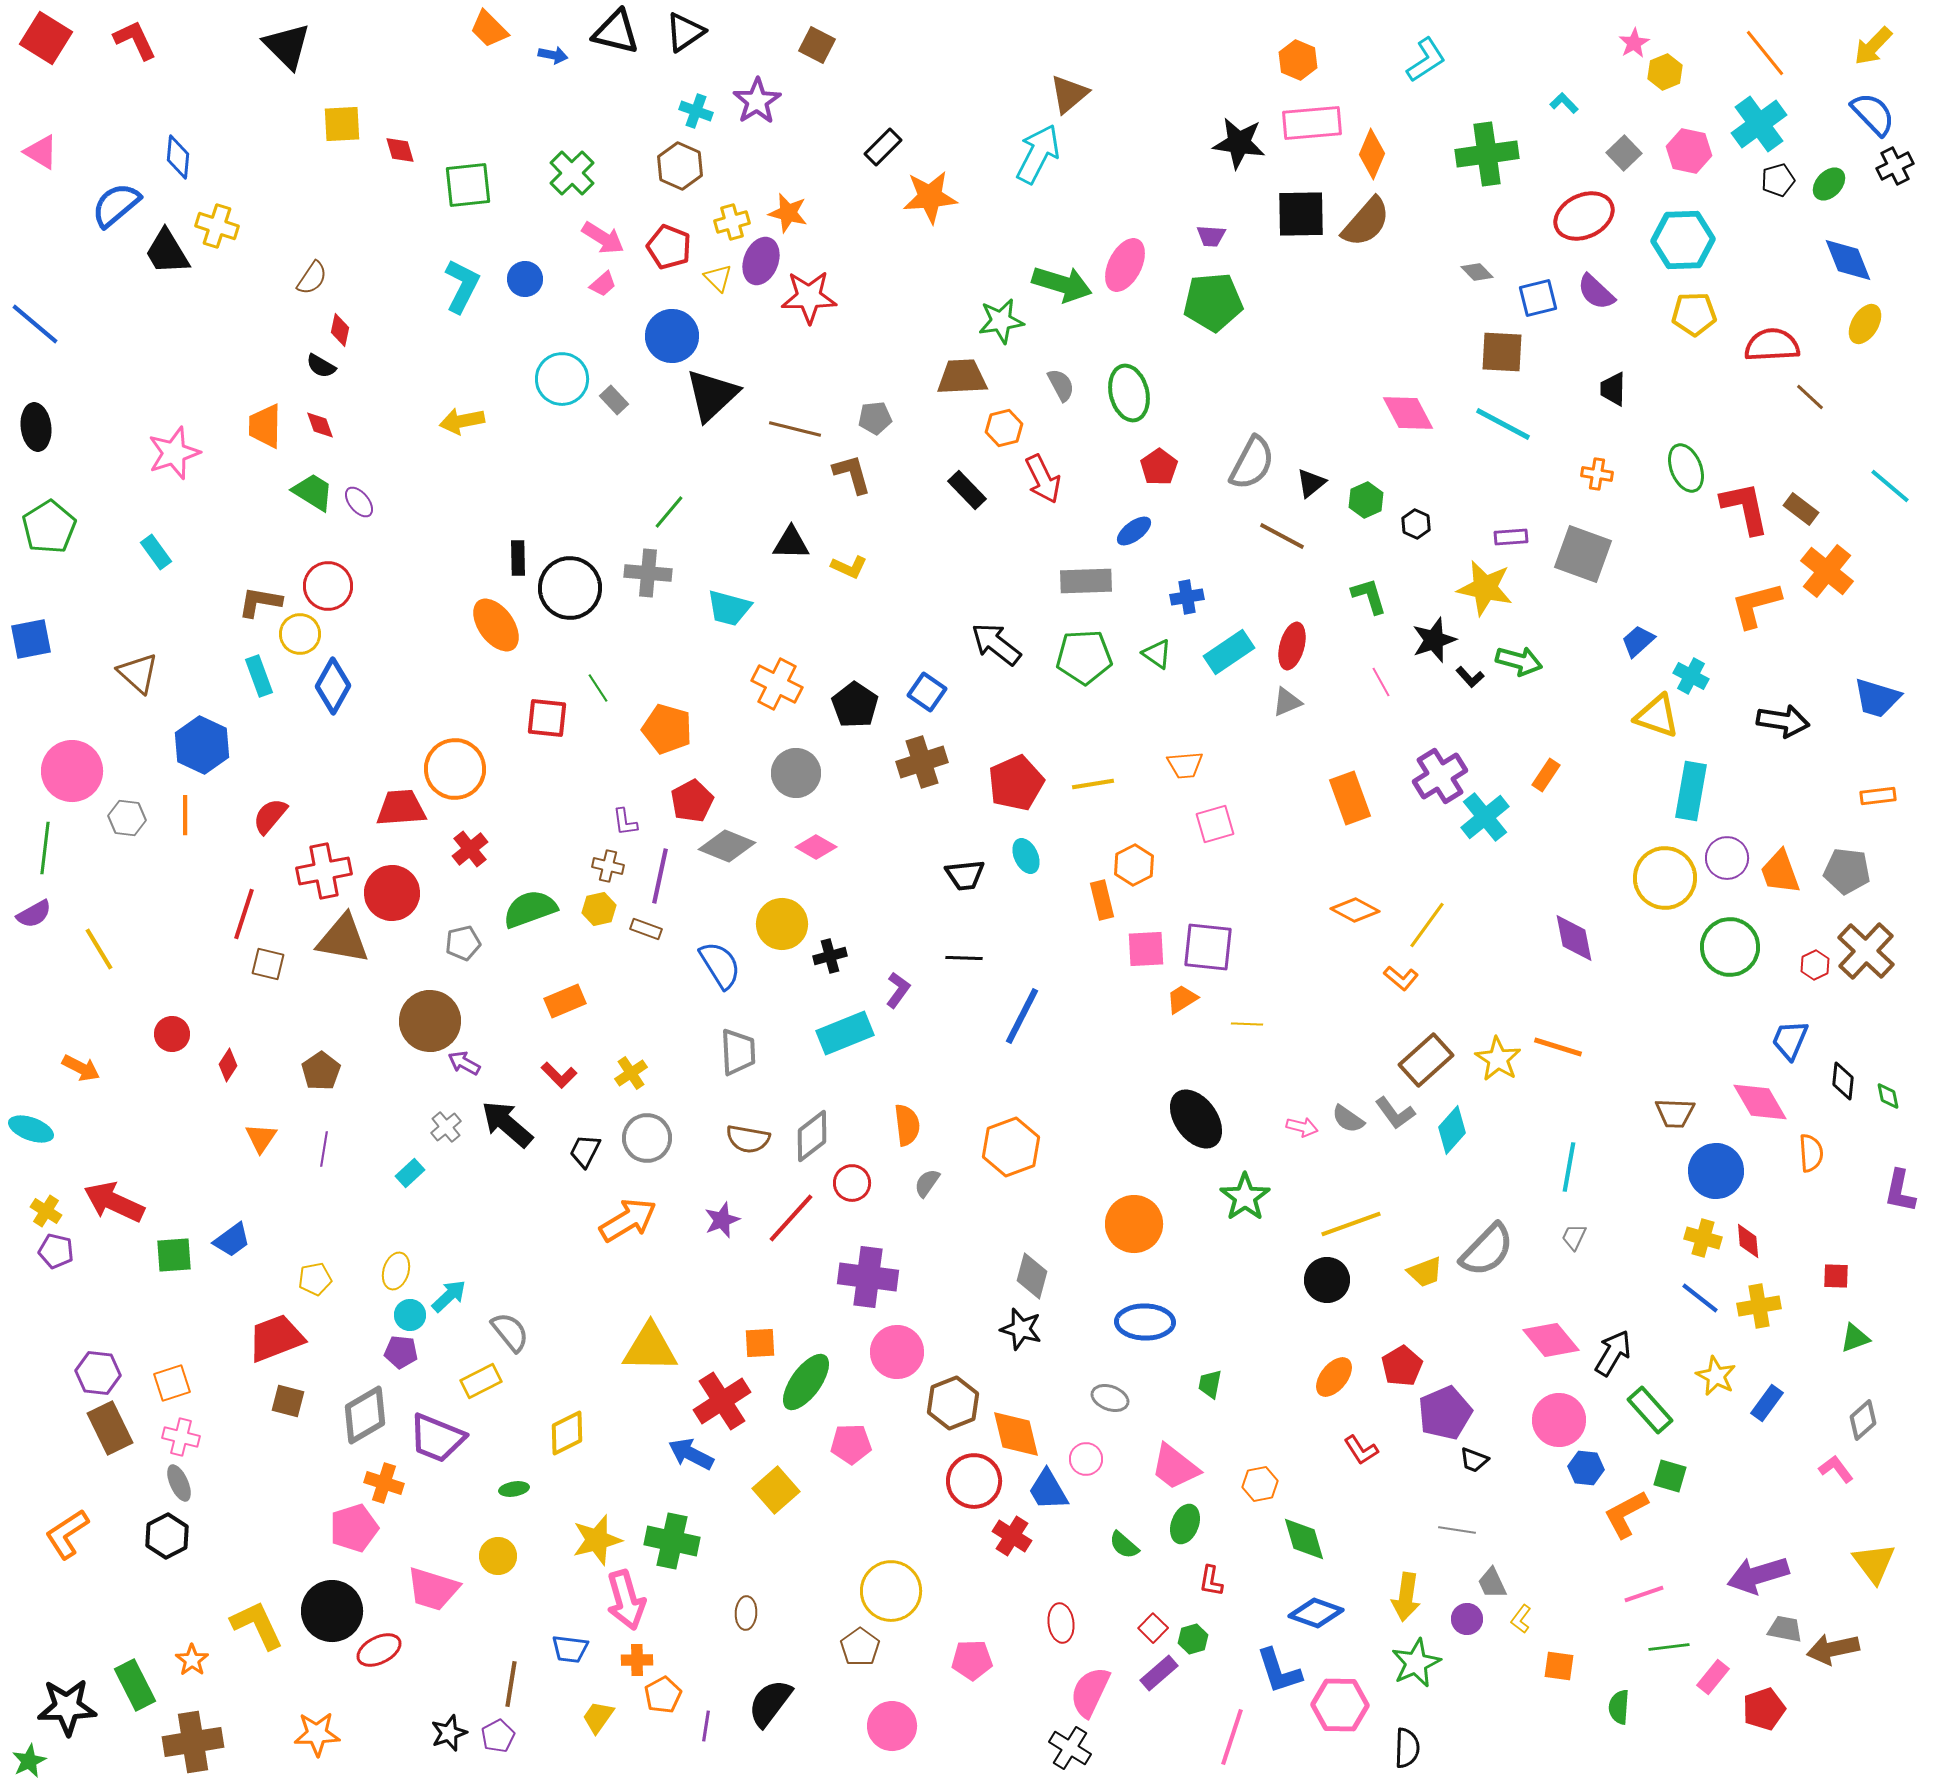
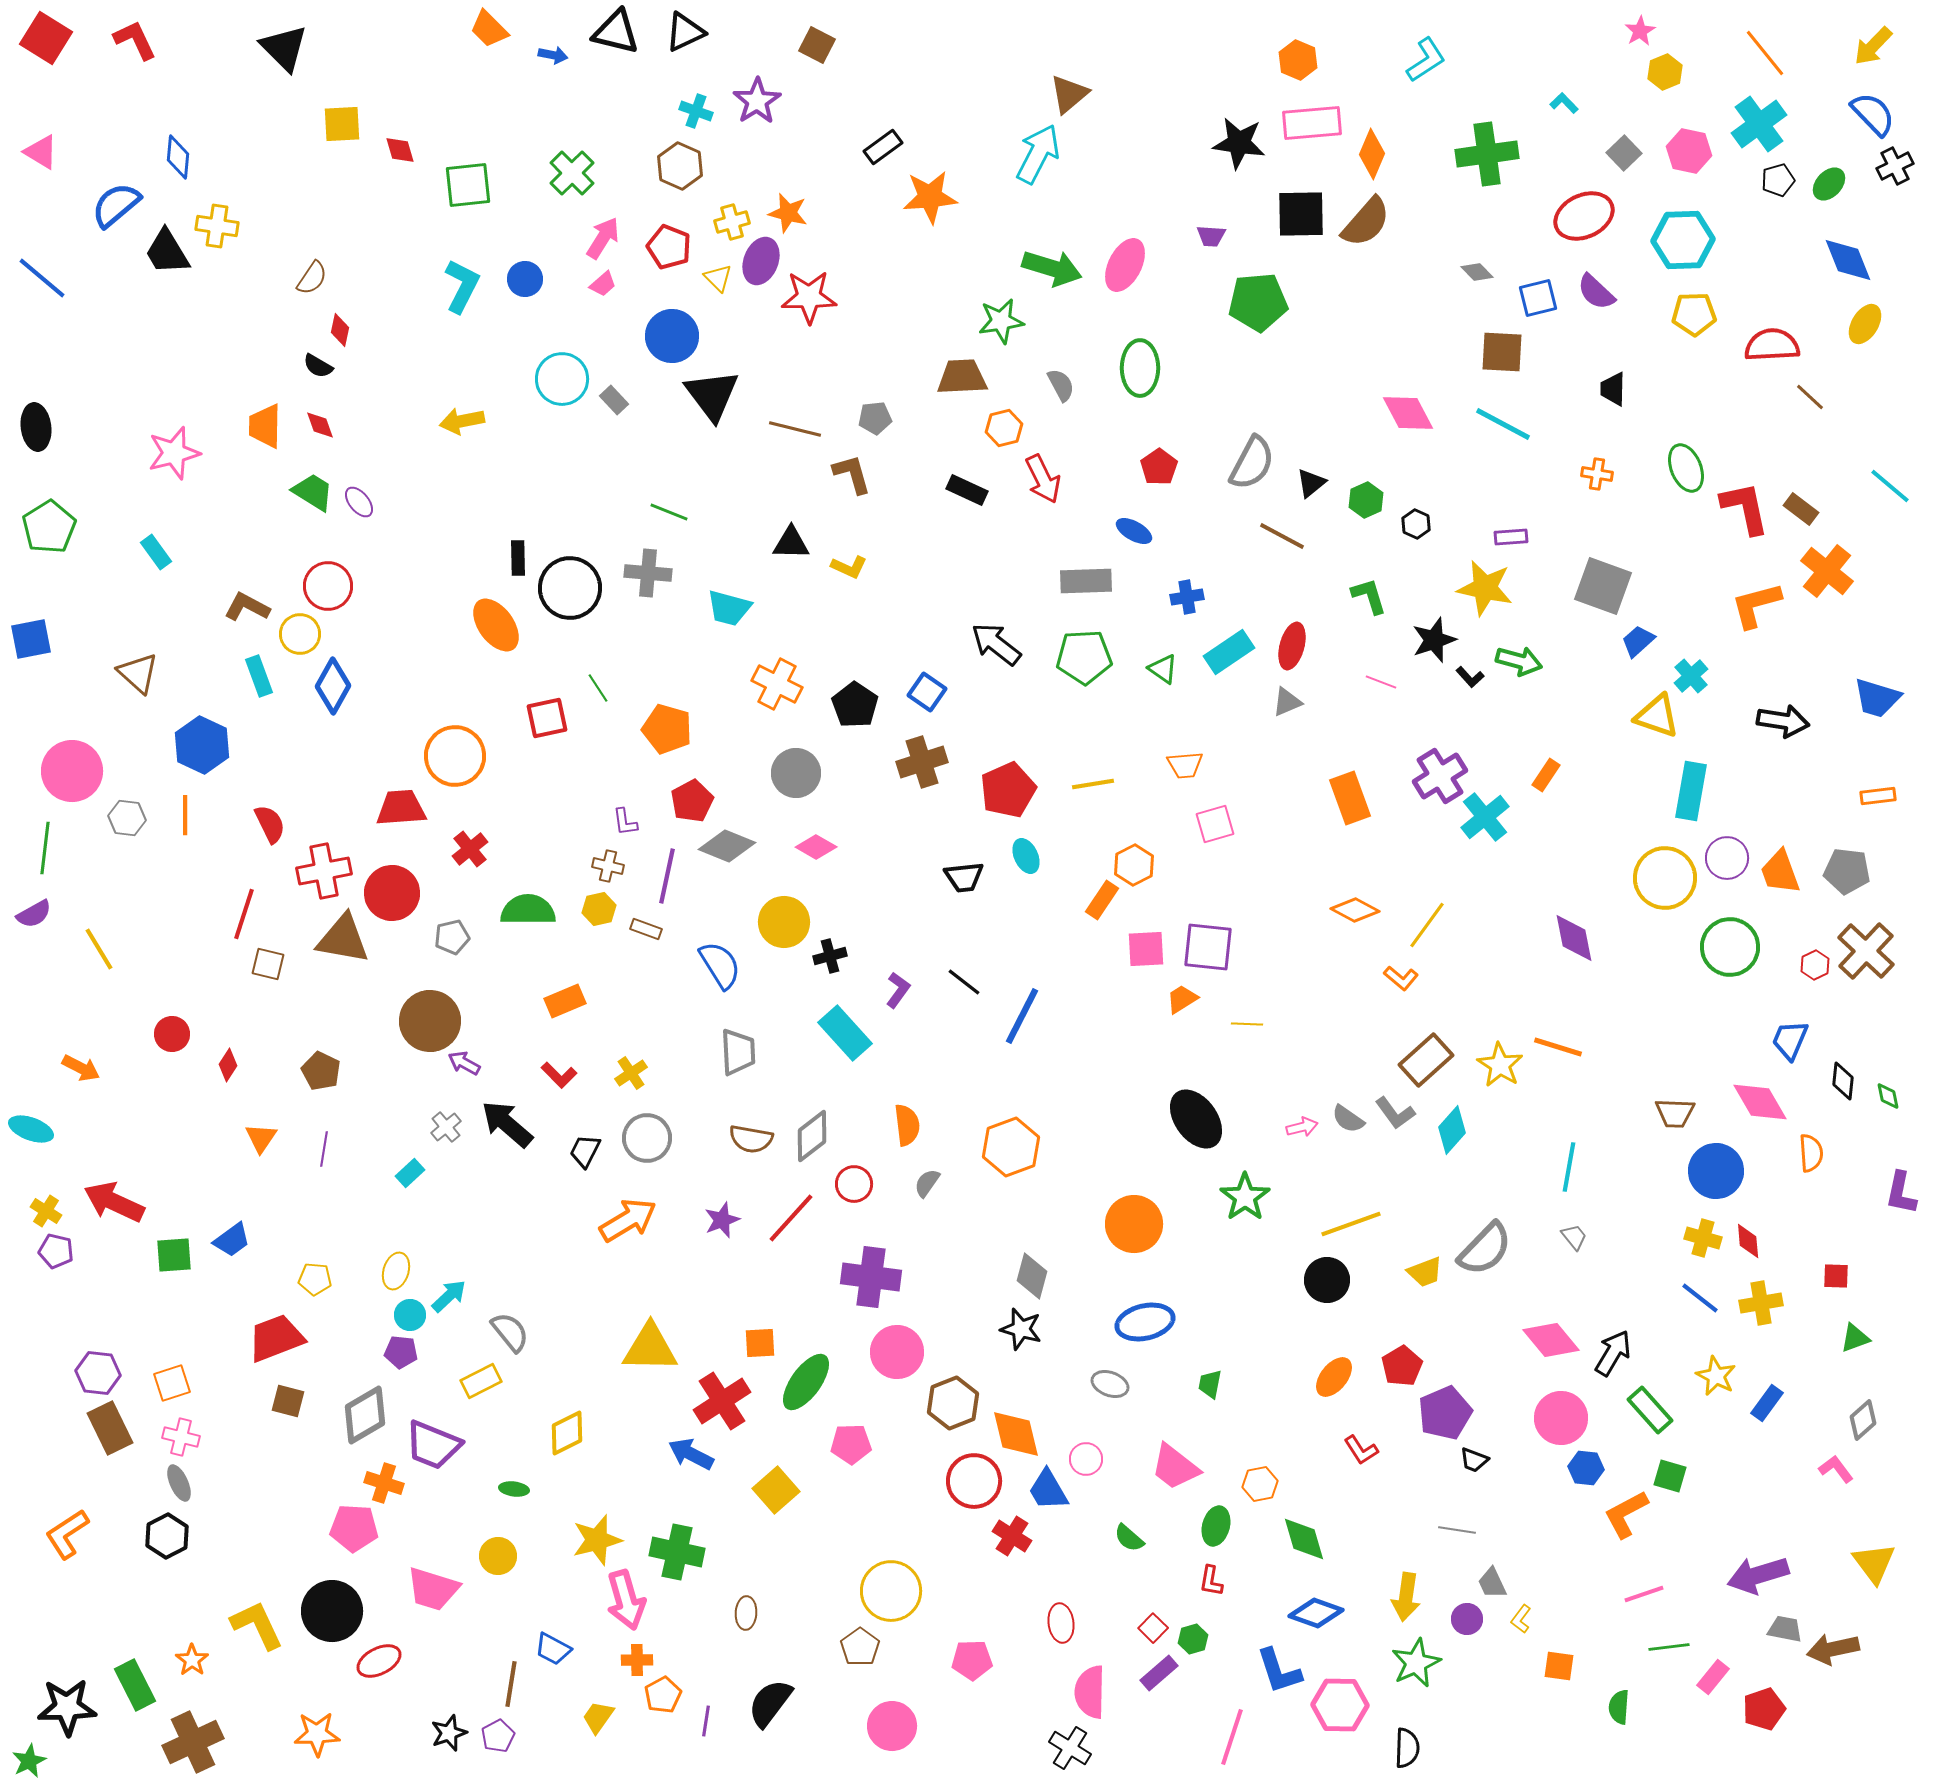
black triangle at (685, 32): rotated 9 degrees clockwise
pink star at (1634, 43): moved 6 px right, 12 px up
black triangle at (287, 46): moved 3 px left, 2 px down
black rectangle at (883, 147): rotated 9 degrees clockwise
yellow cross at (217, 226): rotated 9 degrees counterclockwise
pink arrow at (603, 238): rotated 90 degrees counterclockwise
green arrow at (1062, 284): moved 10 px left, 16 px up
green pentagon at (1213, 302): moved 45 px right
blue line at (35, 324): moved 7 px right, 46 px up
black semicircle at (321, 366): moved 3 px left
green ellipse at (1129, 393): moved 11 px right, 25 px up; rotated 14 degrees clockwise
black triangle at (712, 395): rotated 24 degrees counterclockwise
pink star at (174, 453): rotated 4 degrees clockwise
black rectangle at (967, 490): rotated 21 degrees counterclockwise
green line at (669, 512): rotated 72 degrees clockwise
blue ellipse at (1134, 531): rotated 66 degrees clockwise
gray square at (1583, 554): moved 20 px right, 32 px down
brown L-shape at (260, 602): moved 13 px left, 5 px down; rotated 18 degrees clockwise
green triangle at (1157, 654): moved 6 px right, 15 px down
cyan cross at (1691, 676): rotated 20 degrees clockwise
pink line at (1381, 682): rotated 40 degrees counterclockwise
red square at (547, 718): rotated 18 degrees counterclockwise
orange circle at (455, 769): moved 13 px up
red pentagon at (1016, 783): moved 8 px left, 7 px down
red semicircle at (270, 816): moved 8 px down; rotated 114 degrees clockwise
black trapezoid at (965, 875): moved 1 px left, 2 px down
purple line at (660, 876): moved 7 px right
orange rectangle at (1102, 900): rotated 48 degrees clockwise
green semicircle at (530, 909): moved 2 px left, 1 px down; rotated 20 degrees clockwise
yellow circle at (782, 924): moved 2 px right, 2 px up
gray pentagon at (463, 943): moved 11 px left, 6 px up
black line at (964, 958): moved 24 px down; rotated 36 degrees clockwise
cyan rectangle at (845, 1033): rotated 70 degrees clockwise
yellow star at (1498, 1059): moved 2 px right, 6 px down
brown pentagon at (321, 1071): rotated 12 degrees counterclockwise
pink arrow at (1302, 1127): rotated 28 degrees counterclockwise
brown semicircle at (748, 1139): moved 3 px right
red circle at (852, 1183): moved 2 px right, 1 px down
purple L-shape at (1900, 1191): moved 1 px right, 2 px down
gray trapezoid at (1574, 1237): rotated 116 degrees clockwise
gray semicircle at (1487, 1250): moved 2 px left, 1 px up
purple cross at (868, 1277): moved 3 px right
yellow pentagon at (315, 1279): rotated 16 degrees clockwise
yellow cross at (1759, 1306): moved 2 px right, 3 px up
blue ellipse at (1145, 1322): rotated 14 degrees counterclockwise
gray ellipse at (1110, 1398): moved 14 px up
pink circle at (1559, 1420): moved 2 px right, 2 px up
purple trapezoid at (437, 1438): moved 4 px left, 7 px down
green ellipse at (514, 1489): rotated 16 degrees clockwise
green ellipse at (1185, 1524): moved 31 px right, 2 px down; rotated 6 degrees counterclockwise
pink pentagon at (354, 1528): rotated 21 degrees clockwise
green cross at (672, 1541): moved 5 px right, 11 px down
green semicircle at (1124, 1545): moved 5 px right, 7 px up
blue trapezoid at (570, 1649): moved 17 px left; rotated 21 degrees clockwise
red ellipse at (379, 1650): moved 11 px down
pink semicircle at (1090, 1692): rotated 24 degrees counterclockwise
purple line at (706, 1726): moved 5 px up
brown cross at (193, 1742): rotated 16 degrees counterclockwise
